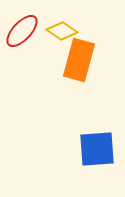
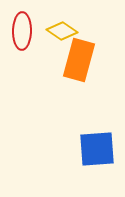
red ellipse: rotated 42 degrees counterclockwise
